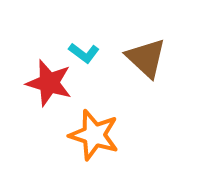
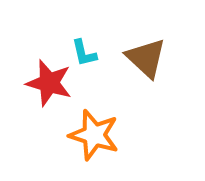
cyan L-shape: rotated 40 degrees clockwise
